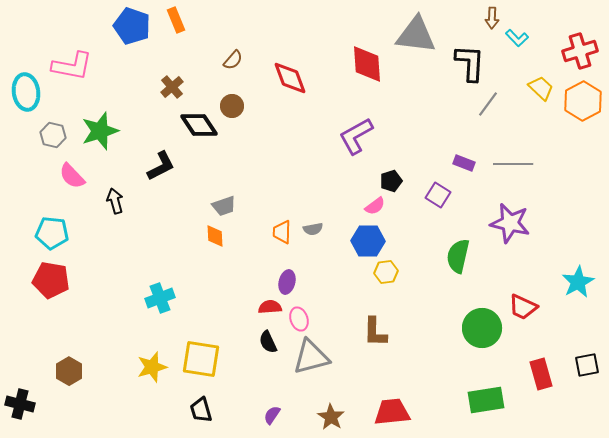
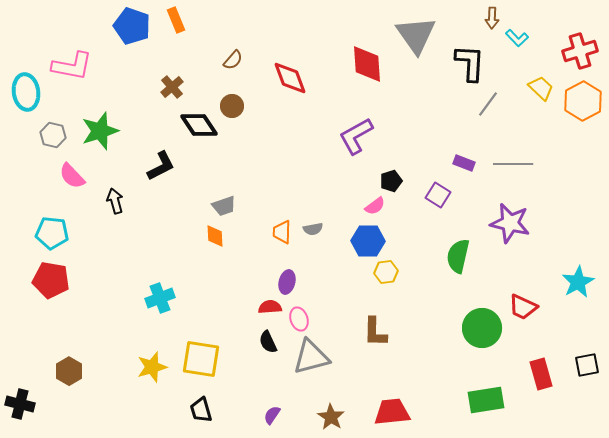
gray triangle at (416, 35): rotated 48 degrees clockwise
